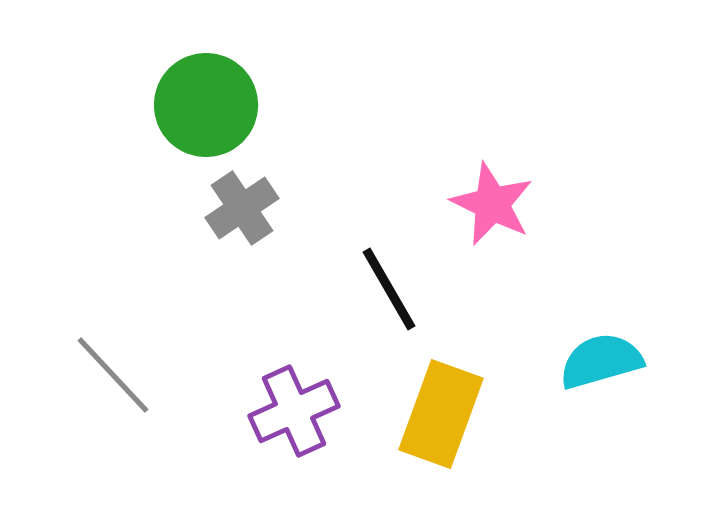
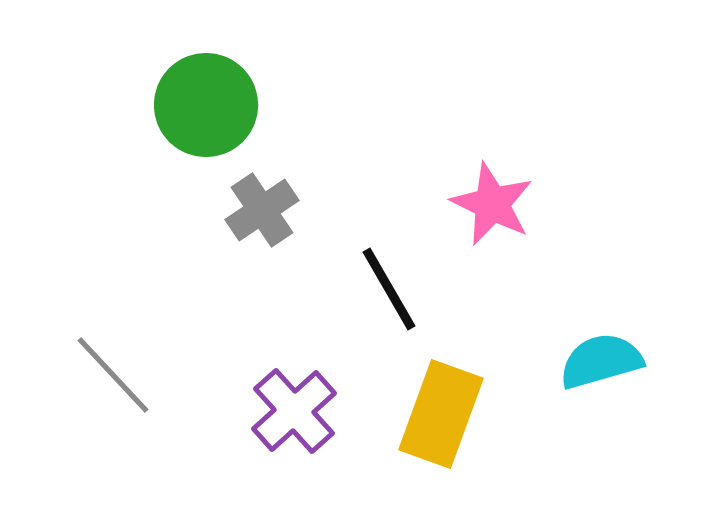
gray cross: moved 20 px right, 2 px down
purple cross: rotated 18 degrees counterclockwise
